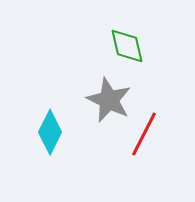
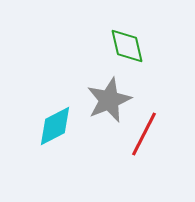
gray star: rotated 24 degrees clockwise
cyan diamond: moved 5 px right, 6 px up; rotated 36 degrees clockwise
